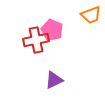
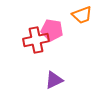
orange trapezoid: moved 9 px left
pink pentagon: rotated 15 degrees counterclockwise
